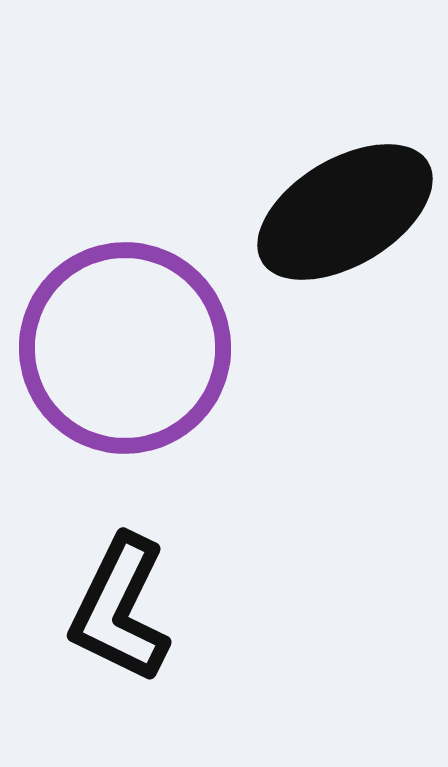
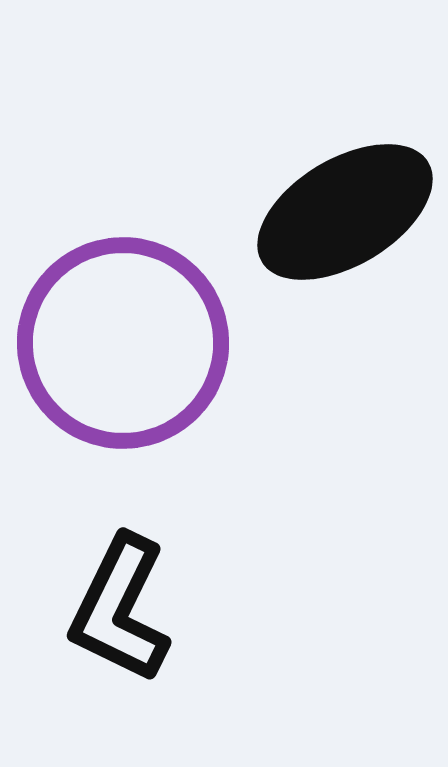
purple circle: moved 2 px left, 5 px up
